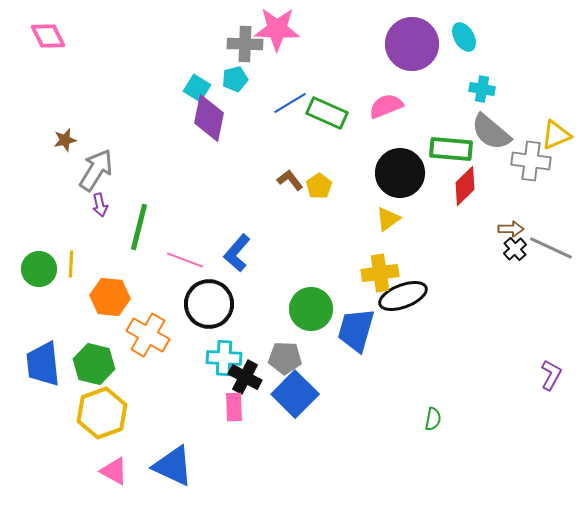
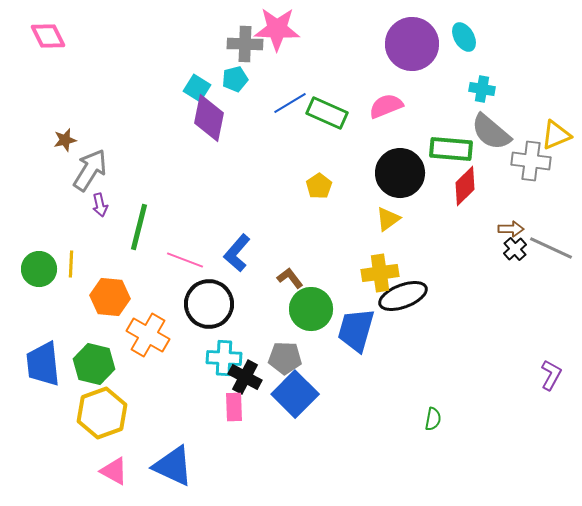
gray arrow at (96, 170): moved 6 px left
brown L-shape at (290, 180): moved 98 px down
